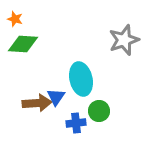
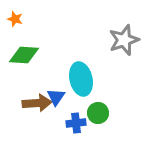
green diamond: moved 1 px right, 11 px down
green circle: moved 1 px left, 2 px down
